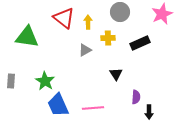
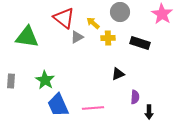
pink star: rotated 15 degrees counterclockwise
yellow arrow: moved 5 px right, 1 px down; rotated 48 degrees counterclockwise
black rectangle: rotated 42 degrees clockwise
gray triangle: moved 8 px left, 13 px up
black triangle: moved 2 px right; rotated 40 degrees clockwise
green star: moved 1 px up
purple semicircle: moved 1 px left
